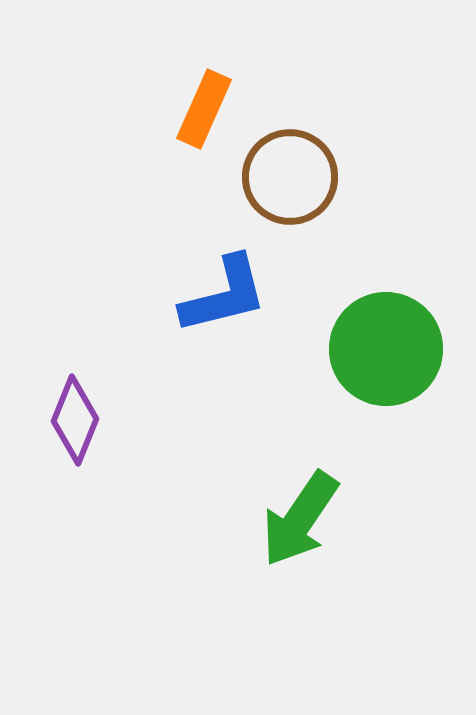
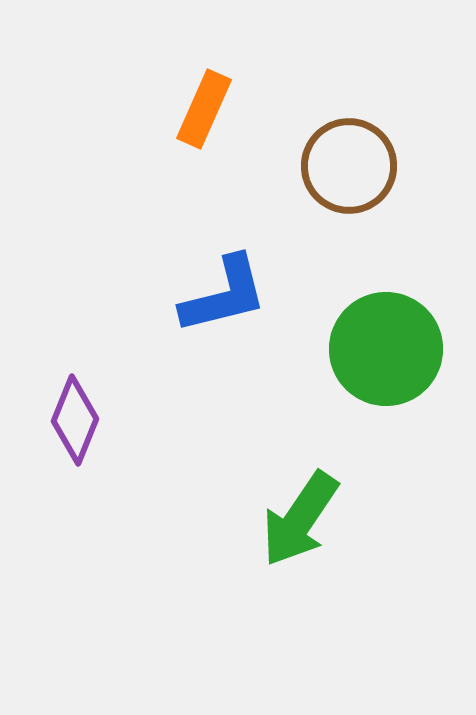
brown circle: moved 59 px right, 11 px up
